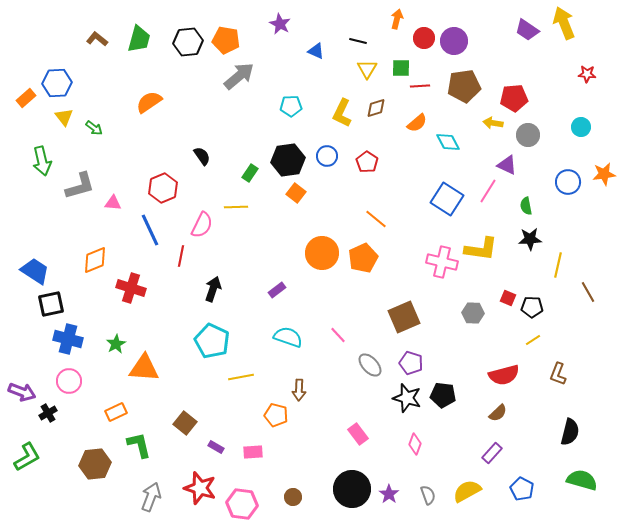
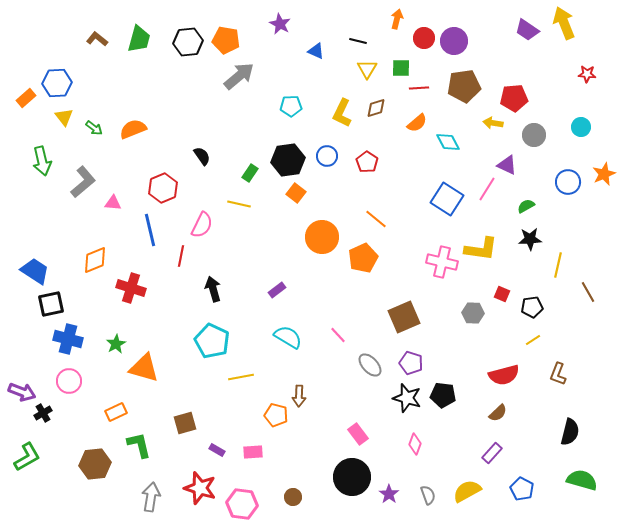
red line at (420, 86): moved 1 px left, 2 px down
orange semicircle at (149, 102): moved 16 px left, 27 px down; rotated 12 degrees clockwise
gray circle at (528, 135): moved 6 px right
orange star at (604, 174): rotated 15 degrees counterclockwise
gray L-shape at (80, 186): moved 3 px right, 4 px up; rotated 24 degrees counterclockwise
pink line at (488, 191): moved 1 px left, 2 px up
green semicircle at (526, 206): rotated 72 degrees clockwise
yellow line at (236, 207): moved 3 px right, 3 px up; rotated 15 degrees clockwise
blue line at (150, 230): rotated 12 degrees clockwise
orange circle at (322, 253): moved 16 px up
black arrow at (213, 289): rotated 35 degrees counterclockwise
red square at (508, 298): moved 6 px left, 4 px up
black pentagon at (532, 307): rotated 10 degrees counterclockwise
cyan semicircle at (288, 337): rotated 12 degrees clockwise
orange triangle at (144, 368): rotated 12 degrees clockwise
brown arrow at (299, 390): moved 6 px down
black cross at (48, 413): moved 5 px left
brown square at (185, 423): rotated 35 degrees clockwise
purple rectangle at (216, 447): moved 1 px right, 3 px down
black circle at (352, 489): moved 12 px up
gray arrow at (151, 497): rotated 12 degrees counterclockwise
